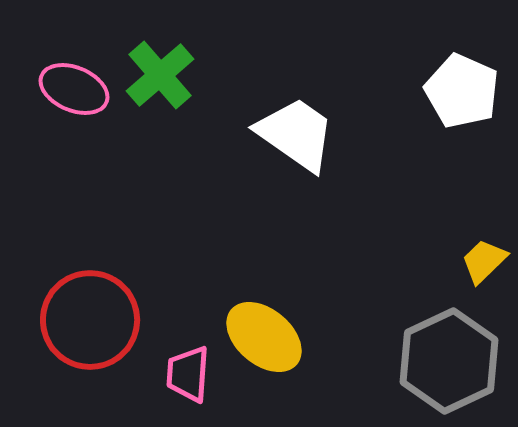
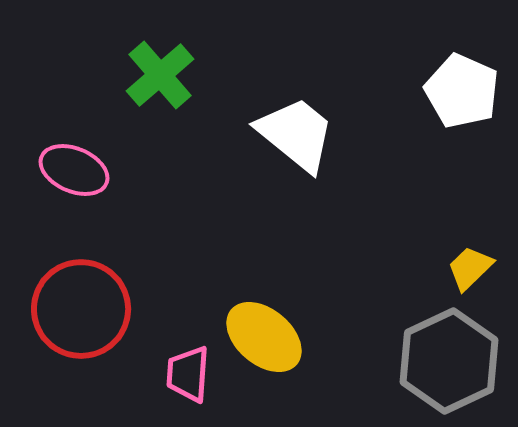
pink ellipse: moved 81 px down
white trapezoid: rotated 4 degrees clockwise
yellow trapezoid: moved 14 px left, 7 px down
red circle: moved 9 px left, 11 px up
